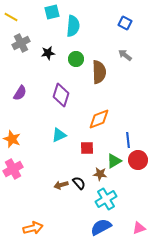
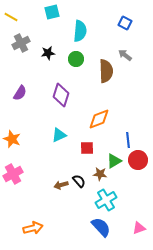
cyan semicircle: moved 7 px right, 5 px down
brown semicircle: moved 7 px right, 1 px up
pink cross: moved 5 px down
black semicircle: moved 2 px up
cyan cross: moved 1 px down
blue semicircle: rotated 75 degrees clockwise
